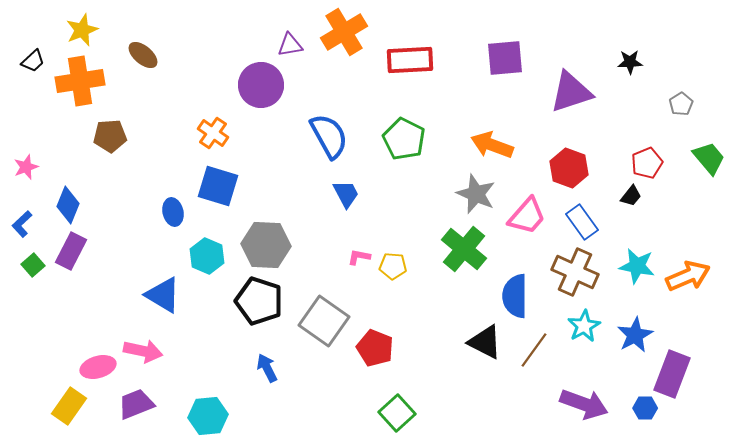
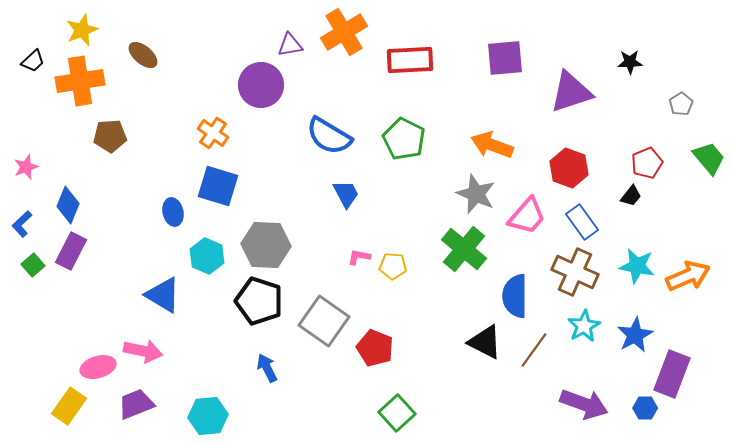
blue semicircle at (329, 136): rotated 150 degrees clockwise
